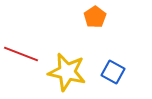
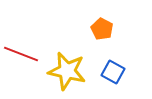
orange pentagon: moved 7 px right, 12 px down; rotated 10 degrees counterclockwise
yellow star: moved 1 px up
